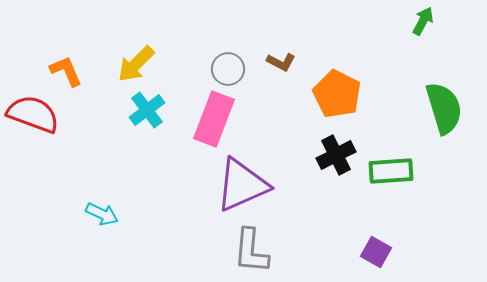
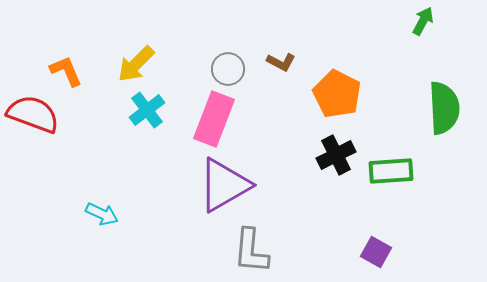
green semicircle: rotated 14 degrees clockwise
purple triangle: moved 18 px left; rotated 6 degrees counterclockwise
